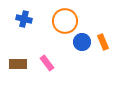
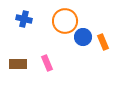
blue circle: moved 1 px right, 5 px up
pink rectangle: rotated 14 degrees clockwise
